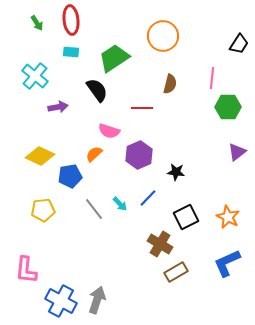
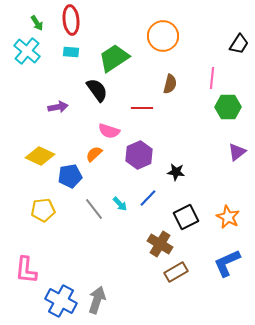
cyan cross: moved 8 px left, 25 px up
